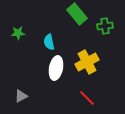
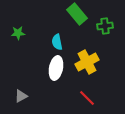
cyan semicircle: moved 8 px right
